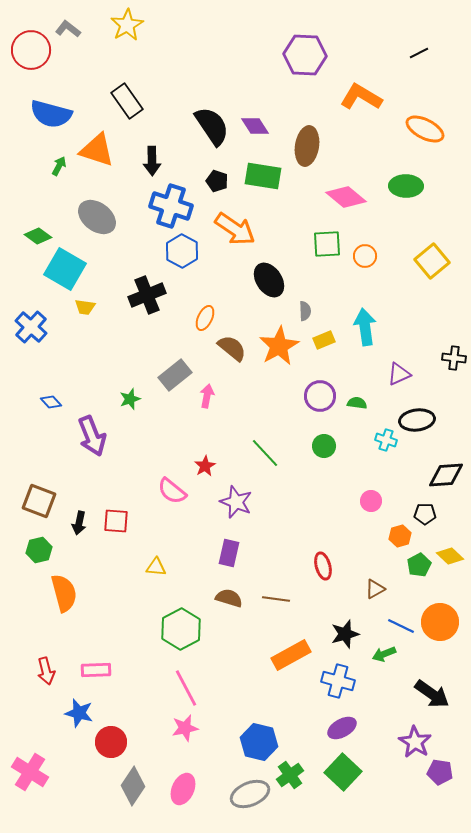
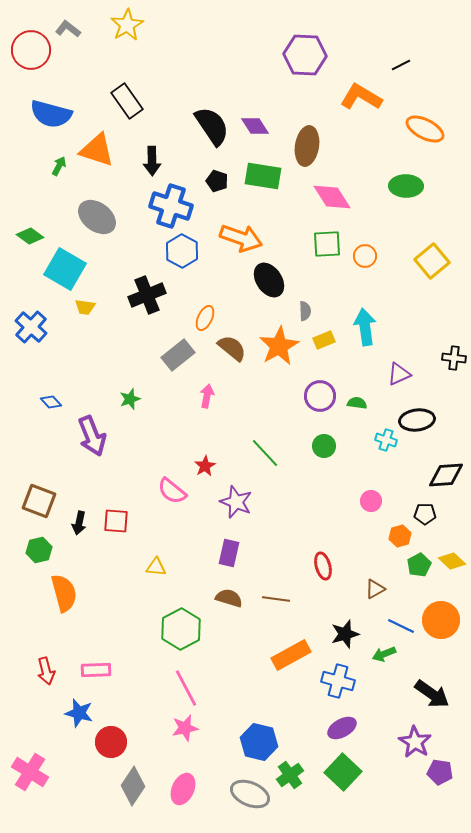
black line at (419, 53): moved 18 px left, 12 px down
pink diamond at (346, 197): moved 14 px left; rotated 18 degrees clockwise
orange arrow at (235, 229): moved 6 px right, 9 px down; rotated 15 degrees counterclockwise
green diamond at (38, 236): moved 8 px left
gray rectangle at (175, 375): moved 3 px right, 20 px up
yellow diamond at (450, 556): moved 2 px right, 5 px down
orange circle at (440, 622): moved 1 px right, 2 px up
gray ellipse at (250, 794): rotated 45 degrees clockwise
